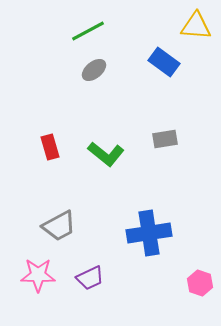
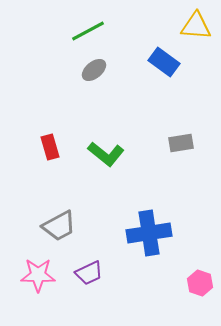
gray rectangle: moved 16 px right, 4 px down
purple trapezoid: moved 1 px left, 5 px up
